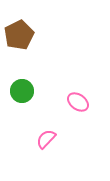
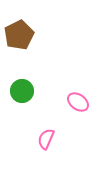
pink semicircle: rotated 20 degrees counterclockwise
